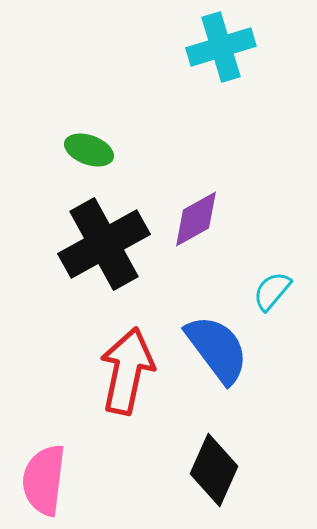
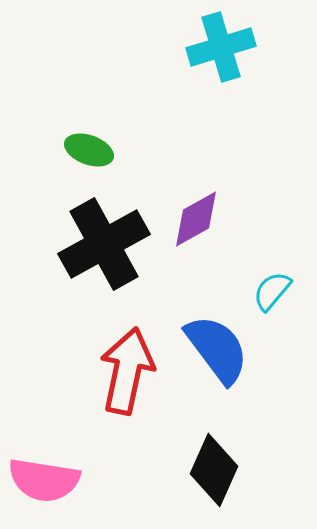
pink semicircle: rotated 88 degrees counterclockwise
